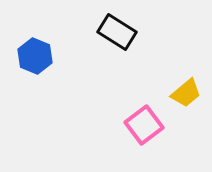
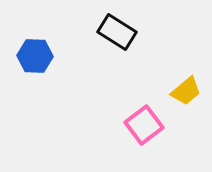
blue hexagon: rotated 20 degrees counterclockwise
yellow trapezoid: moved 2 px up
